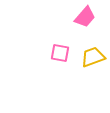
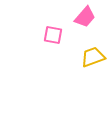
pink square: moved 7 px left, 18 px up
